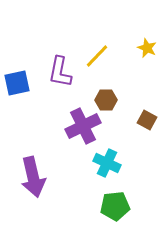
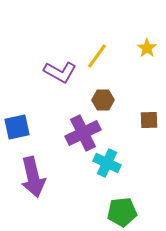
yellow star: rotated 12 degrees clockwise
yellow line: rotated 8 degrees counterclockwise
purple L-shape: rotated 72 degrees counterclockwise
blue square: moved 44 px down
brown hexagon: moved 3 px left
brown square: moved 2 px right; rotated 30 degrees counterclockwise
purple cross: moved 7 px down
green pentagon: moved 7 px right, 6 px down
